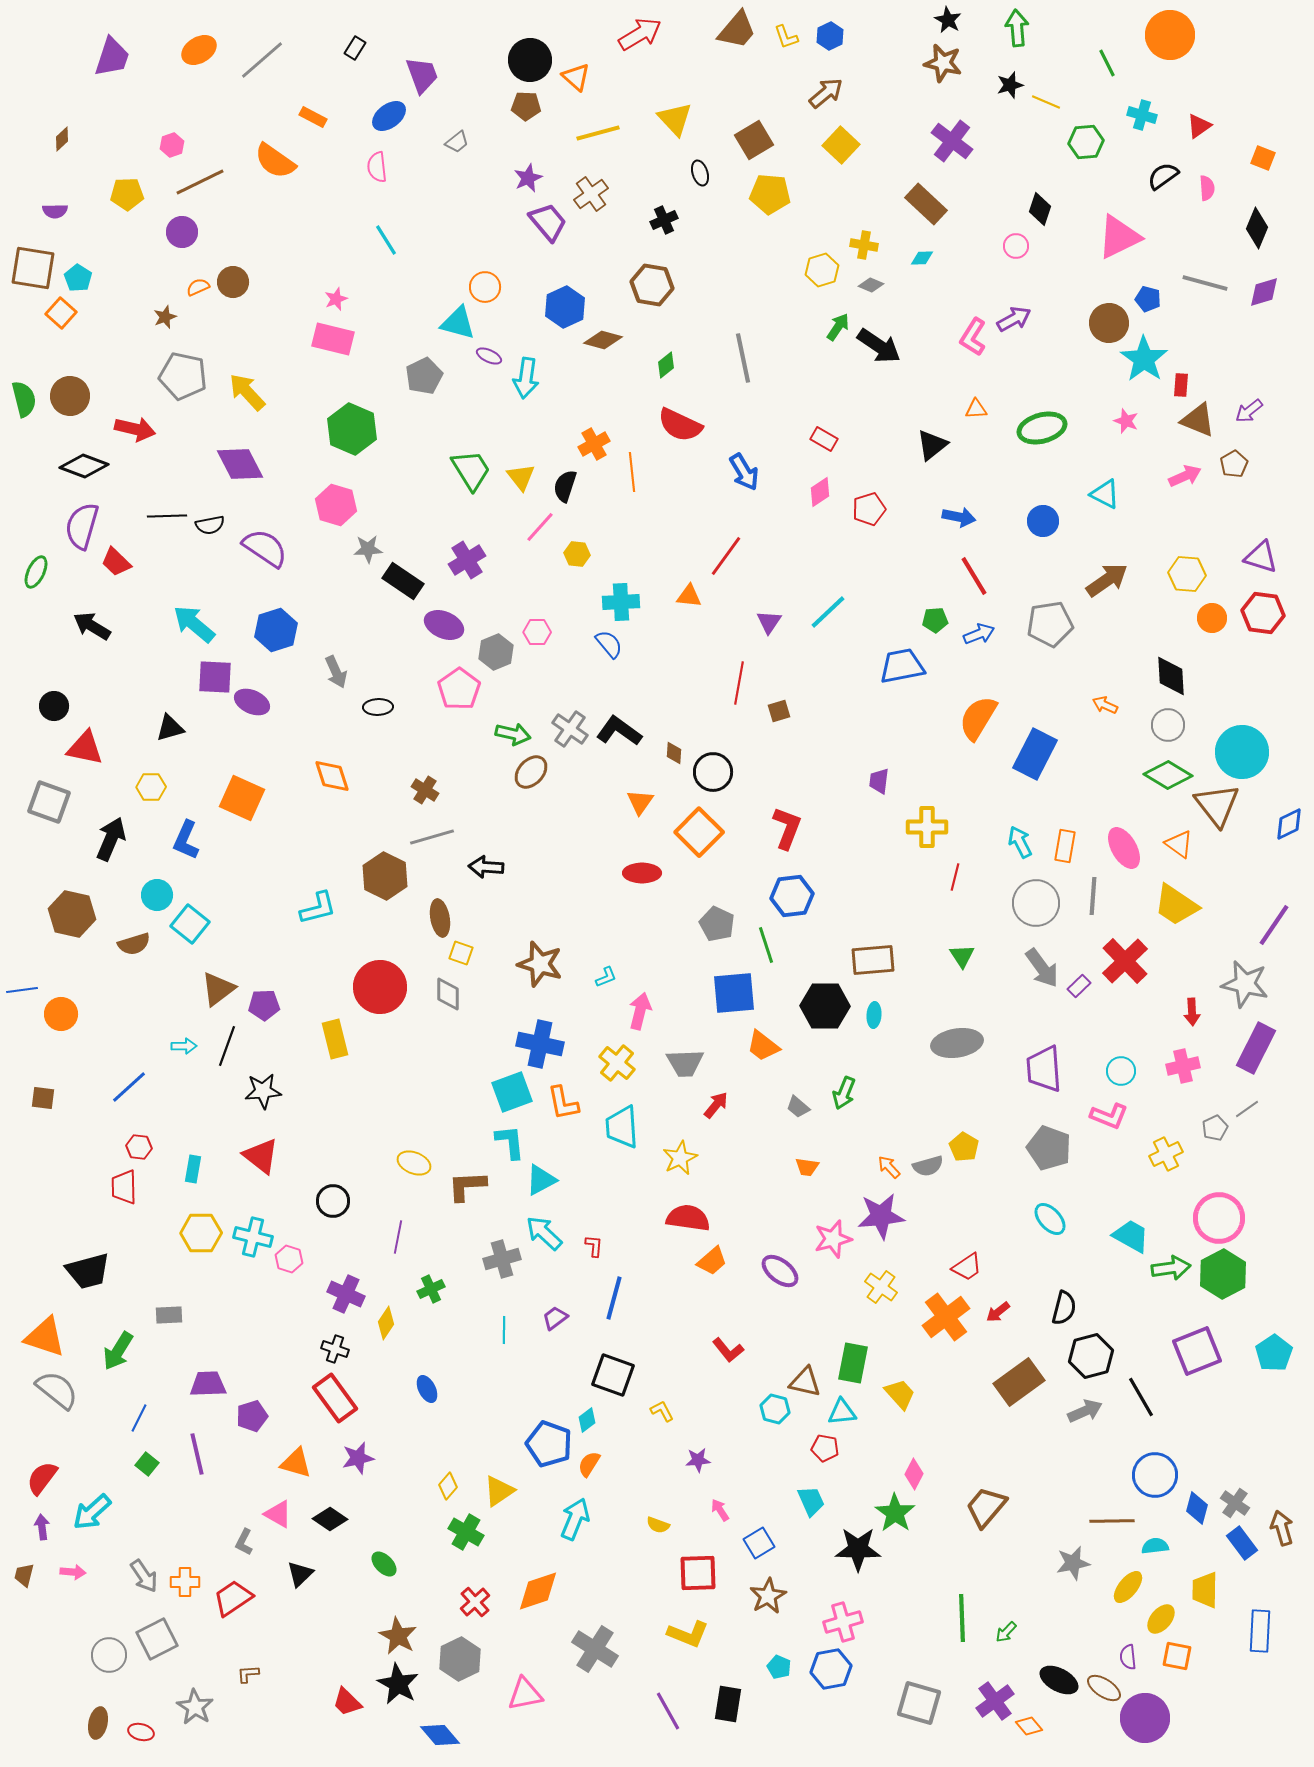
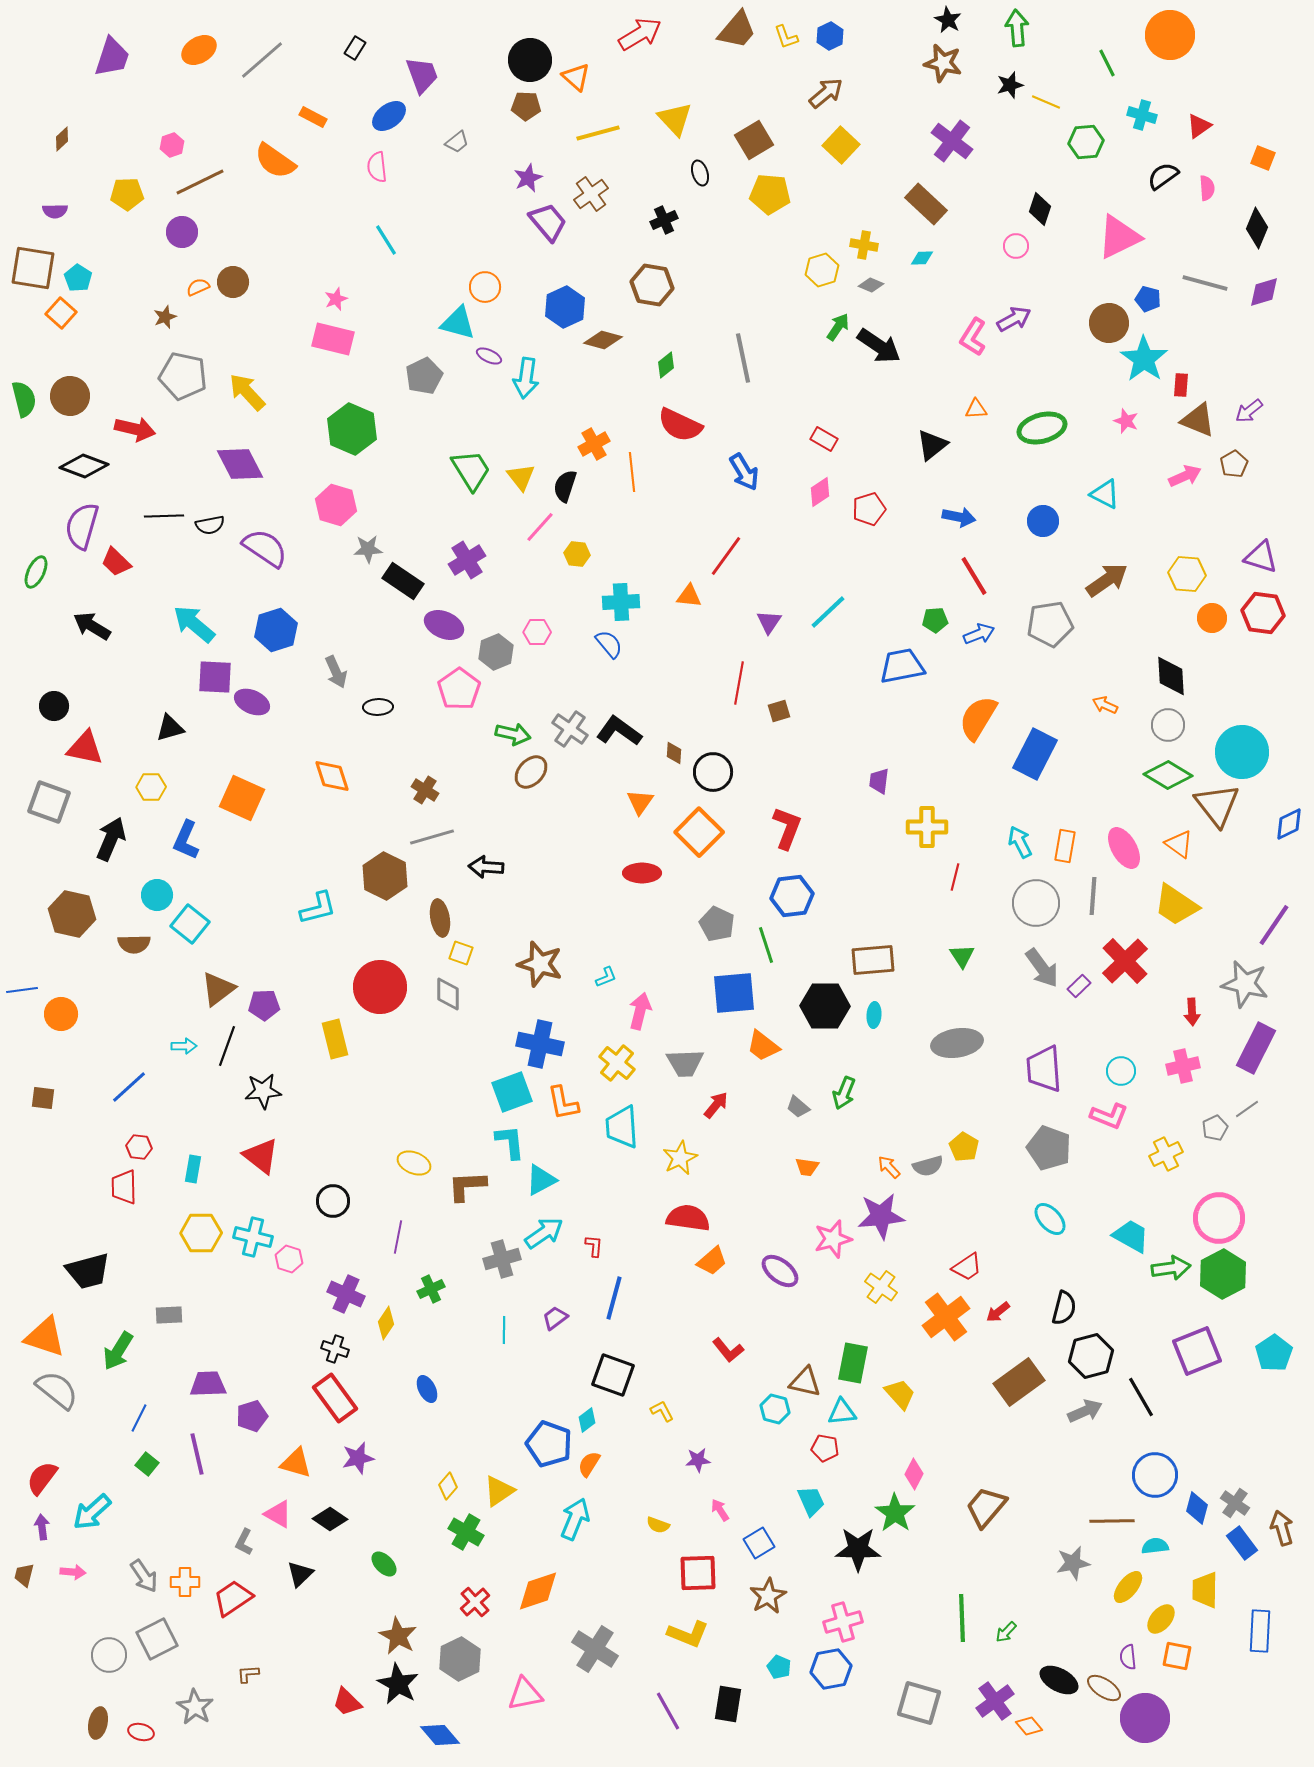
black line at (167, 516): moved 3 px left
brown semicircle at (134, 944): rotated 16 degrees clockwise
cyan arrow at (544, 1233): rotated 102 degrees clockwise
